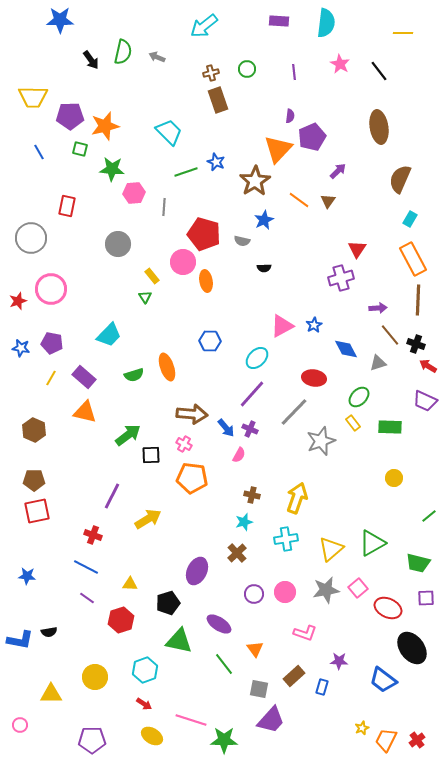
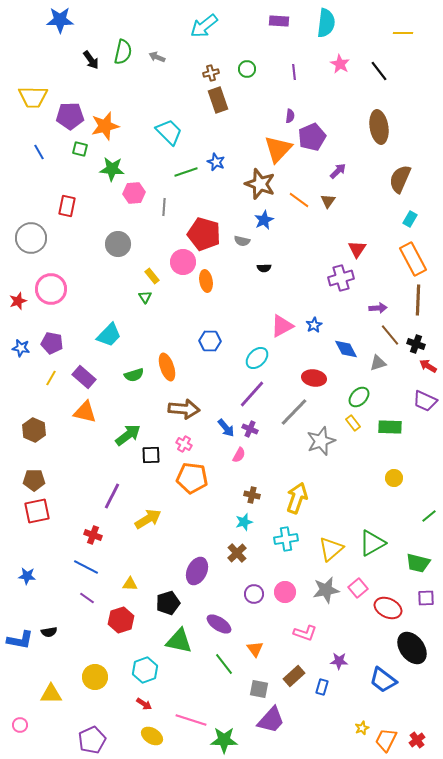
brown star at (255, 181): moved 5 px right, 3 px down; rotated 20 degrees counterclockwise
brown arrow at (192, 414): moved 8 px left, 5 px up
purple pentagon at (92, 740): rotated 24 degrees counterclockwise
